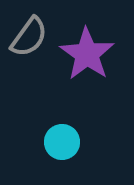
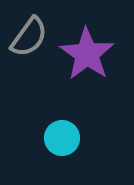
cyan circle: moved 4 px up
